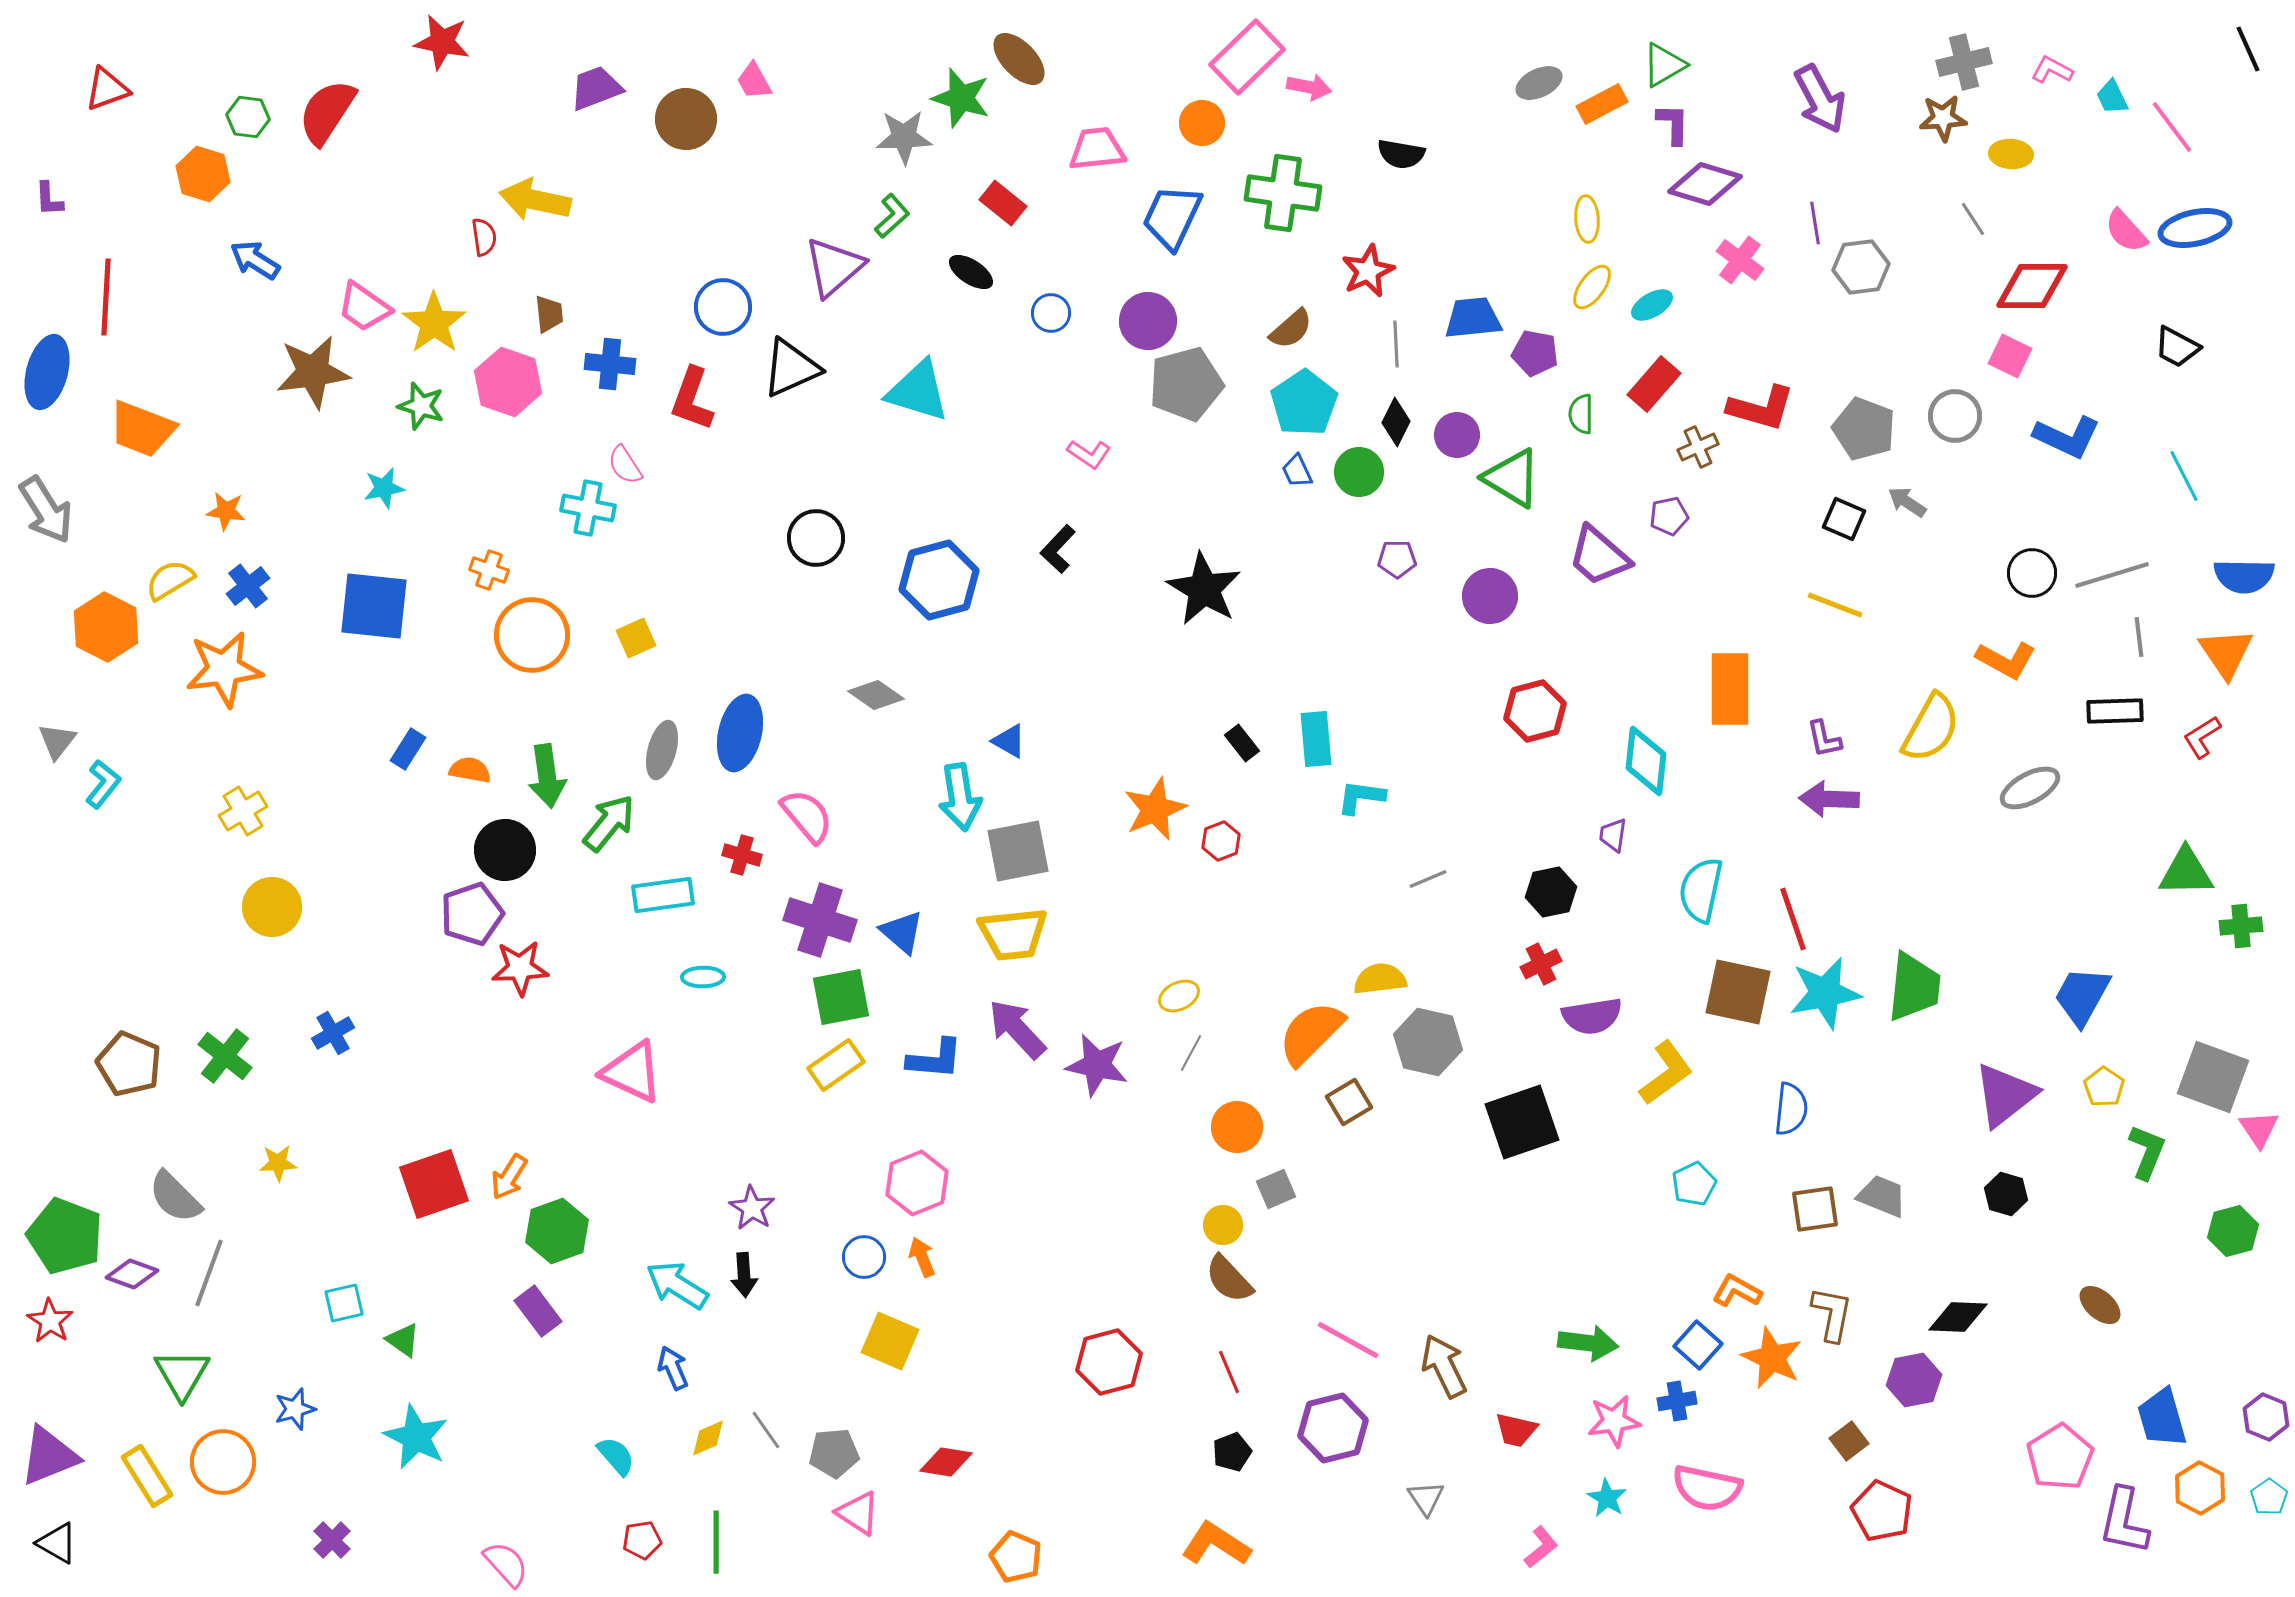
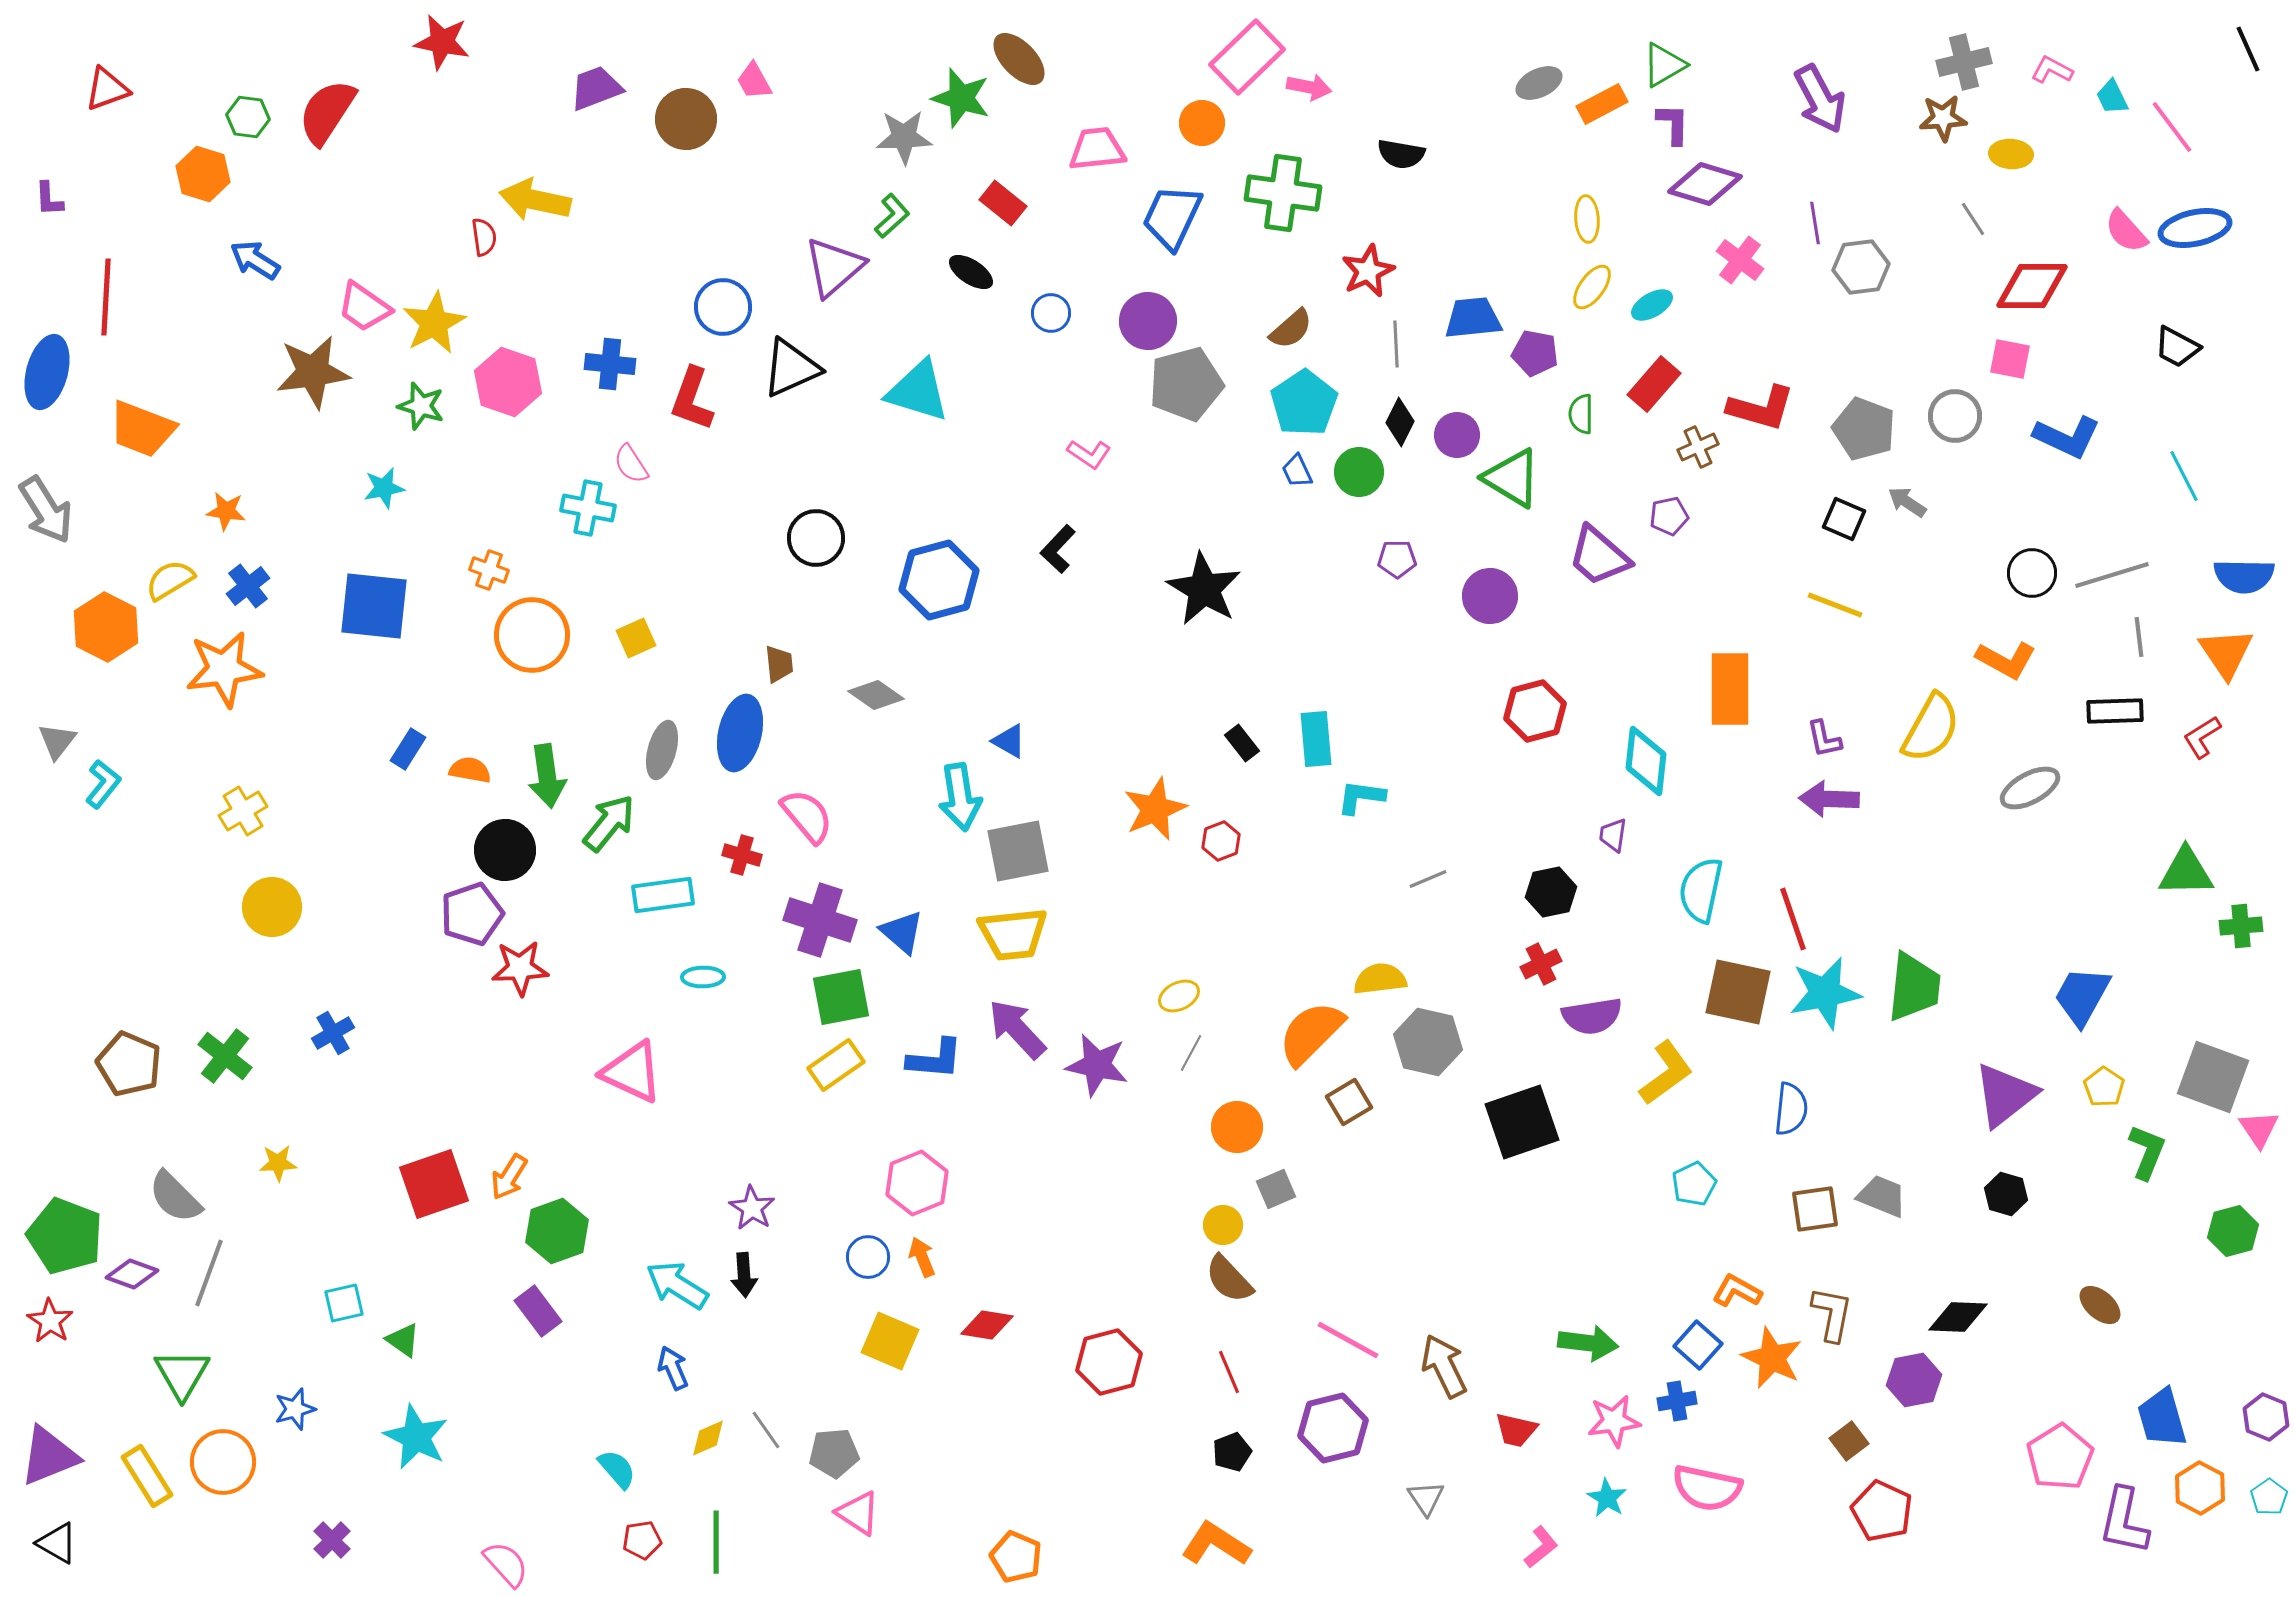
brown trapezoid at (549, 314): moved 230 px right, 350 px down
yellow star at (434, 323): rotated 8 degrees clockwise
pink square at (2010, 356): moved 3 px down; rotated 15 degrees counterclockwise
black diamond at (1396, 422): moved 4 px right
pink semicircle at (625, 465): moved 6 px right, 1 px up
blue circle at (864, 1257): moved 4 px right
cyan semicircle at (616, 1456): moved 1 px right, 13 px down
red diamond at (946, 1462): moved 41 px right, 137 px up
